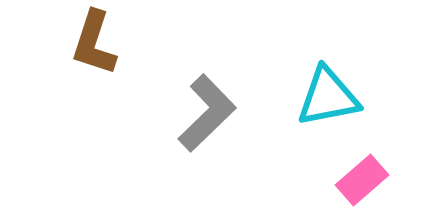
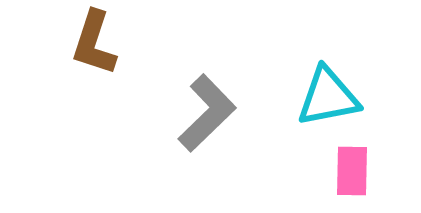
pink rectangle: moved 10 px left, 9 px up; rotated 48 degrees counterclockwise
